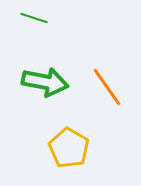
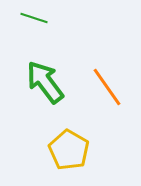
green arrow: rotated 138 degrees counterclockwise
yellow pentagon: moved 2 px down
